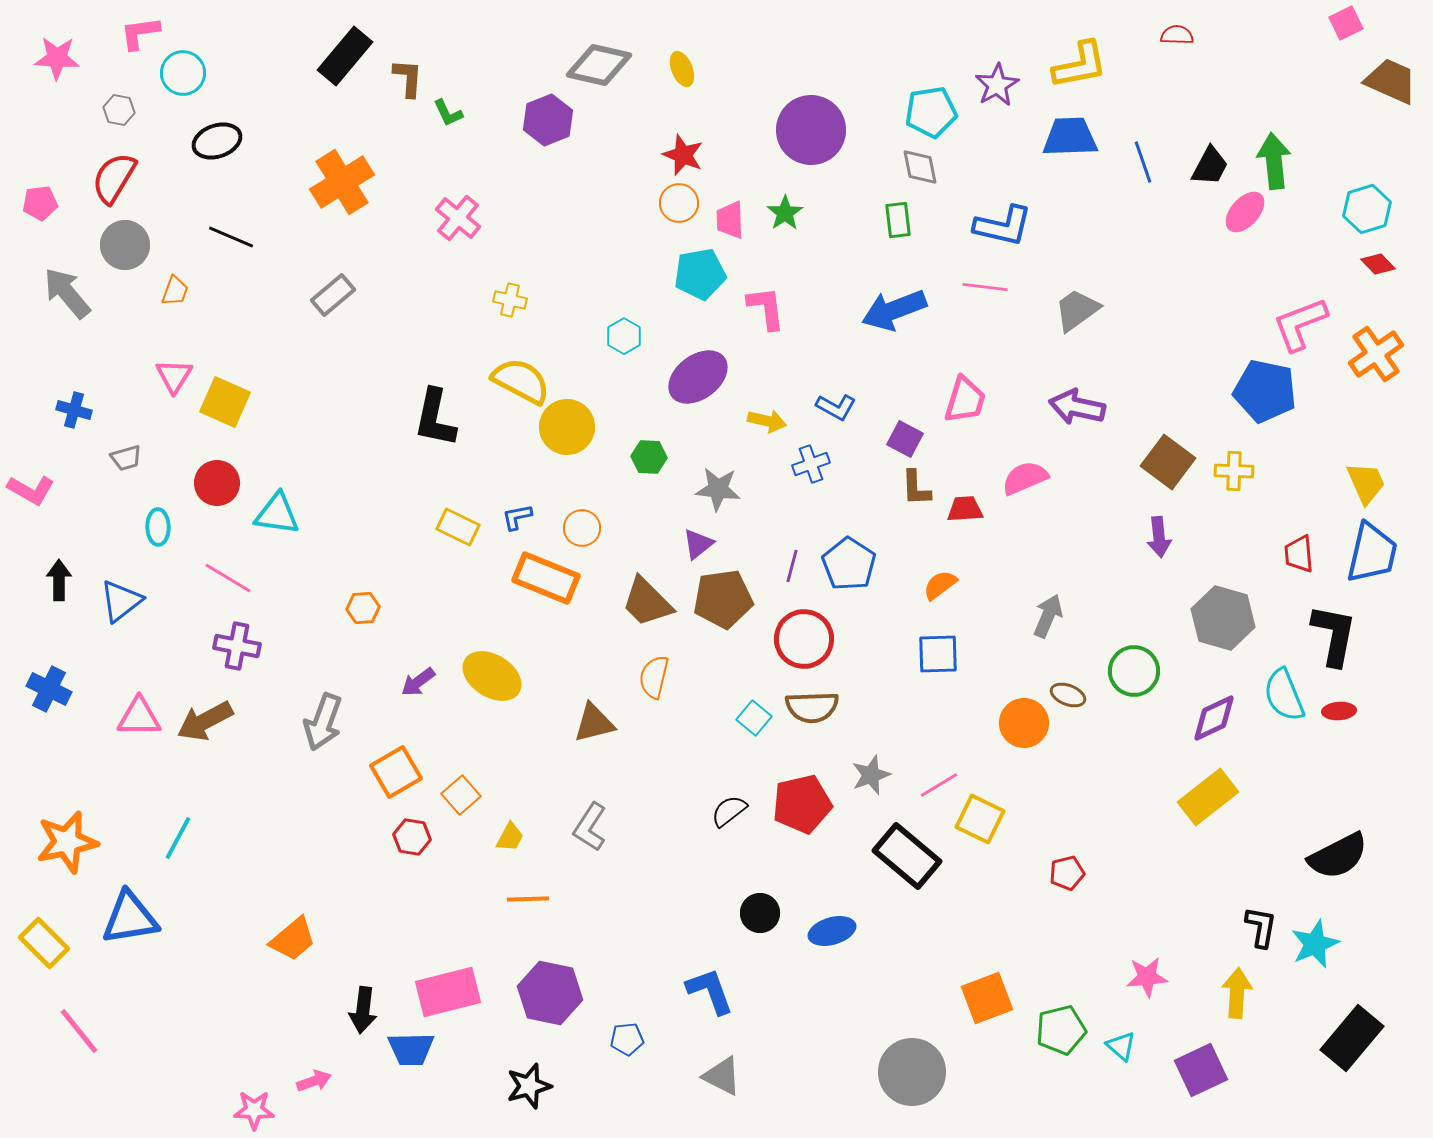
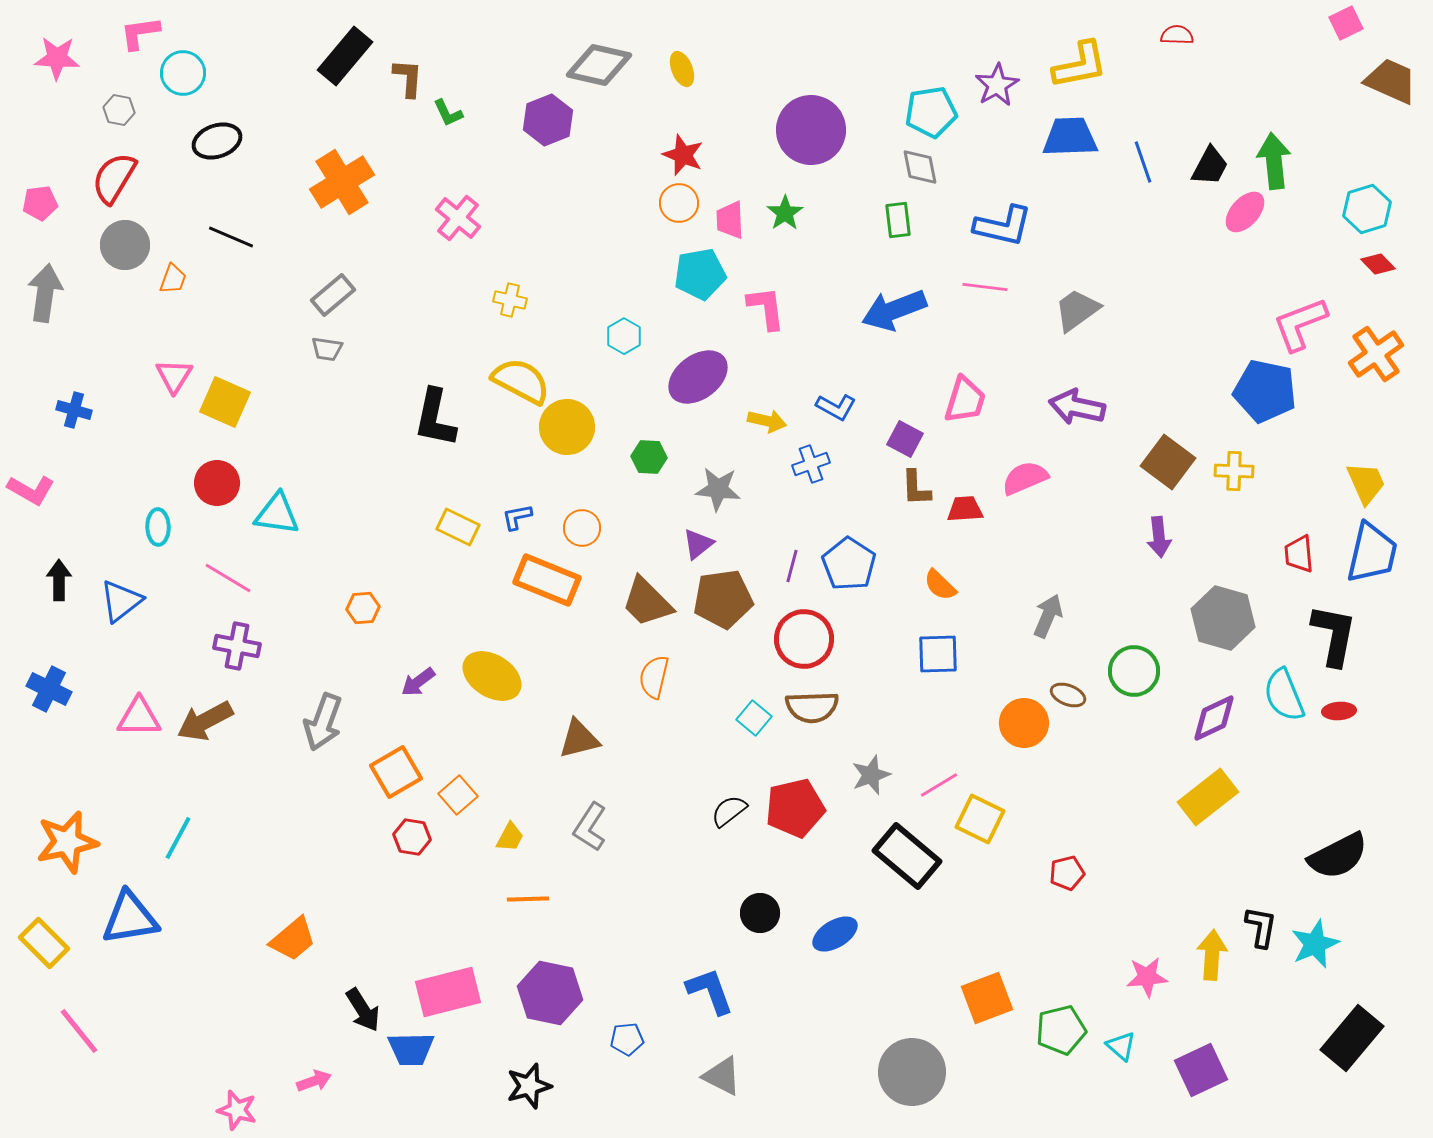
orange trapezoid at (175, 291): moved 2 px left, 12 px up
gray arrow at (67, 293): moved 22 px left; rotated 48 degrees clockwise
gray trapezoid at (126, 458): moved 201 px right, 109 px up; rotated 24 degrees clockwise
orange rectangle at (546, 578): moved 1 px right, 2 px down
orange semicircle at (940, 585): rotated 99 degrees counterclockwise
brown triangle at (594, 723): moved 15 px left, 16 px down
orange square at (461, 795): moved 3 px left
red pentagon at (802, 804): moved 7 px left, 4 px down
blue ellipse at (832, 931): moved 3 px right, 3 px down; rotated 15 degrees counterclockwise
yellow arrow at (1237, 993): moved 25 px left, 38 px up
black arrow at (363, 1010): rotated 39 degrees counterclockwise
pink star at (254, 1110): moved 17 px left; rotated 15 degrees clockwise
